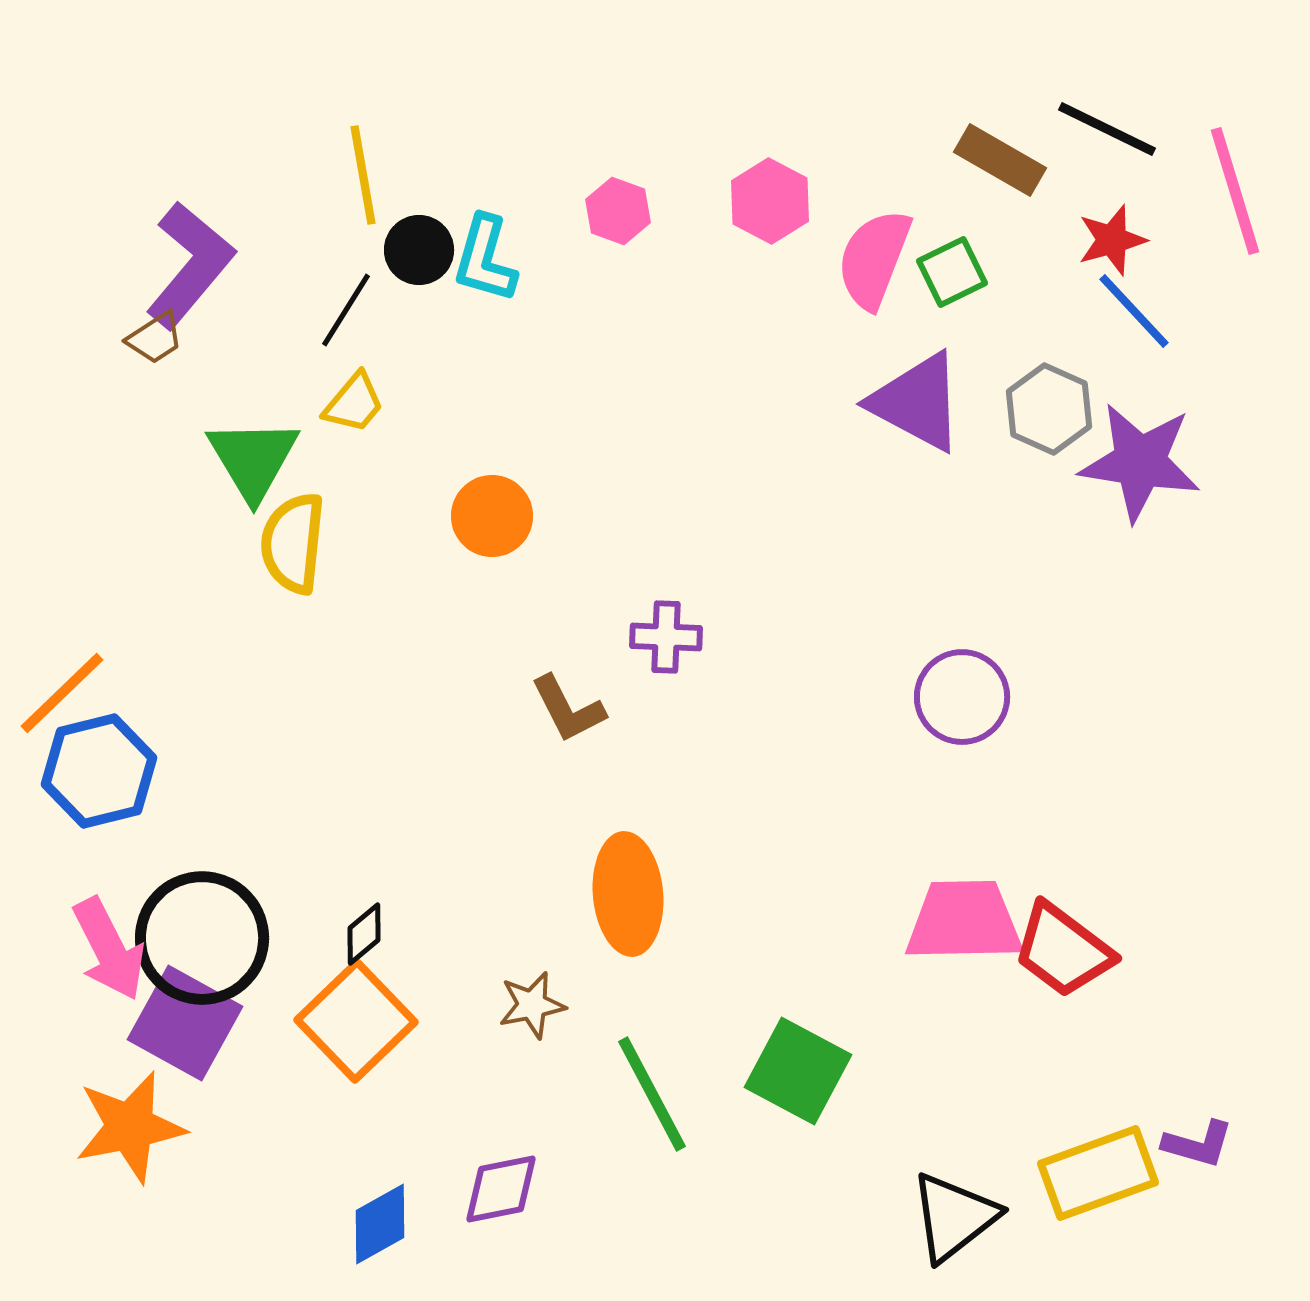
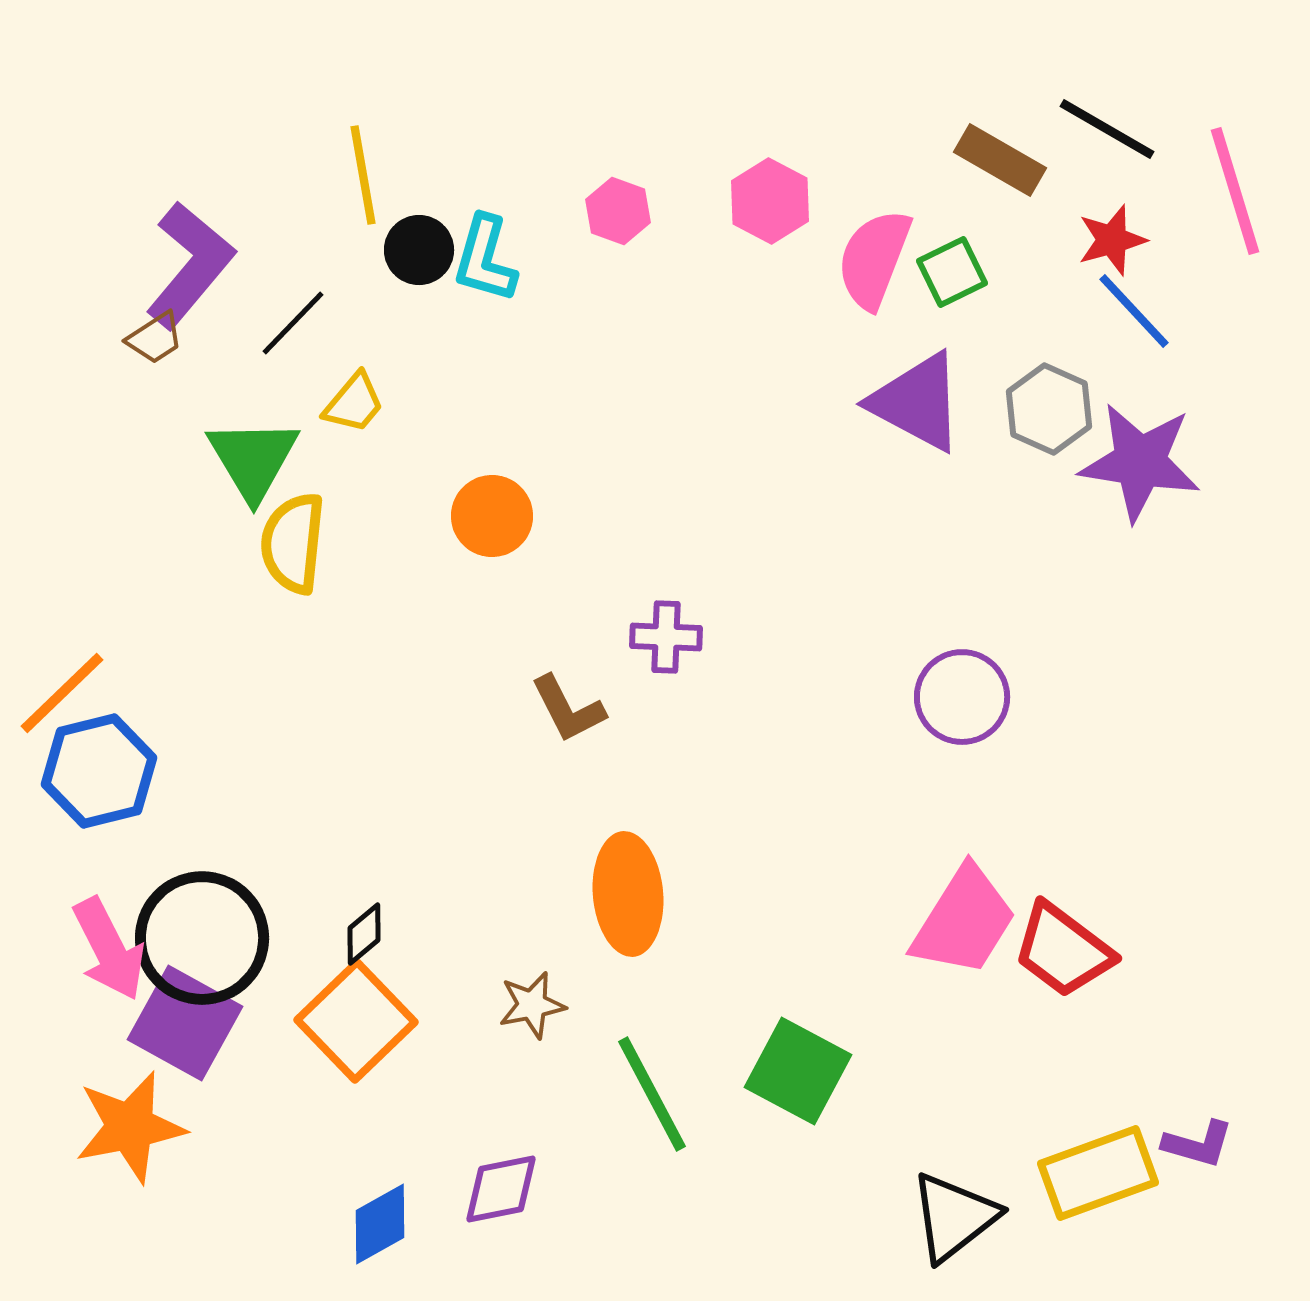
black line at (1107, 129): rotated 4 degrees clockwise
black line at (346, 310): moved 53 px left, 13 px down; rotated 12 degrees clockwise
pink trapezoid at (964, 921): rotated 123 degrees clockwise
